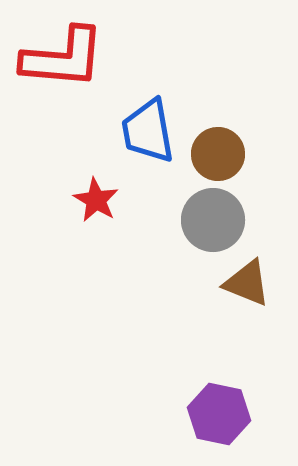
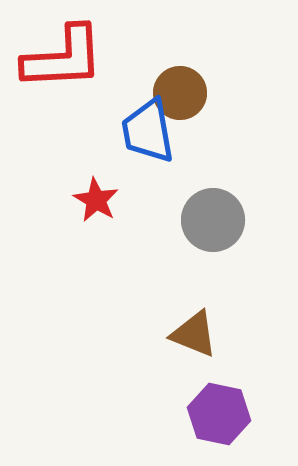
red L-shape: rotated 8 degrees counterclockwise
brown circle: moved 38 px left, 61 px up
brown triangle: moved 53 px left, 51 px down
